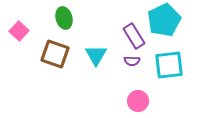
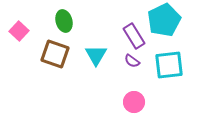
green ellipse: moved 3 px down
purple semicircle: rotated 35 degrees clockwise
pink circle: moved 4 px left, 1 px down
